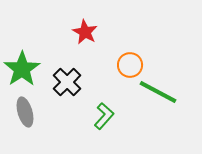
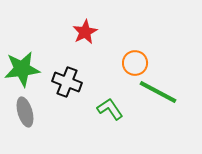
red star: rotated 15 degrees clockwise
orange circle: moved 5 px right, 2 px up
green star: rotated 27 degrees clockwise
black cross: rotated 24 degrees counterclockwise
green L-shape: moved 6 px right, 7 px up; rotated 76 degrees counterclockwise
